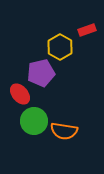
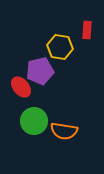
red rectangle: rotated 66 degrees counterclockwise
yellow hexagon: rotated 20 degrees counterclockwise
purple pentagon: moved 1 px left, 2 px up
red ellipse: moved 1 px right, 7 px up
